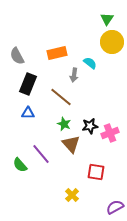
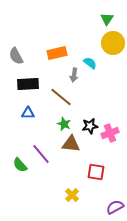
yellow circle: moved 1 px right, 1 px down
gray semicircle: moved 1 px left
black rectangle: rotated 65 degrees clockwise
brown triangle: rotated 42 degrees counterclockwise
